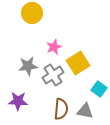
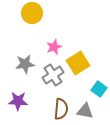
gray star: moved 3 px left, 2 px up
